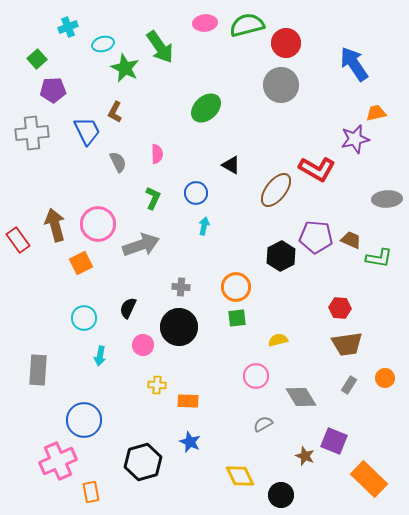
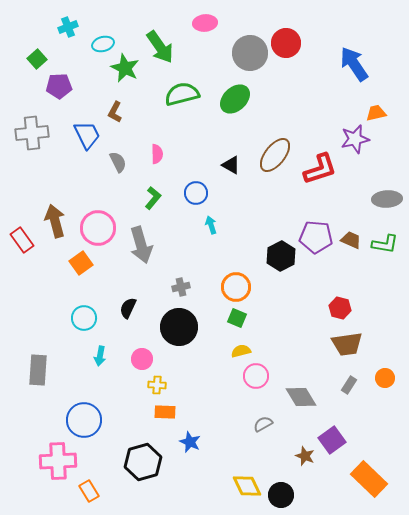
green semicircle at (247, 25): moved 65 px left, 69 px down
gray circle at (281, 85): moved 31 px left, 32 px up
purple pentagon at (53, 90): moved 6 px right, 4 px up
green ellipse at (206, 108): moved 29 px right, 9 px up
blue trapezoid at (87, 131): moved 4 px down
red L-shape at (317, 169): moved 3 px right; rotated 48 degrees counterclockwise
brown ellipse at (276, 190): moved 1 px left, 35 px up
green L-shape at (153, 198): rotated 15 degrees clockwise
pink circle at (98, 224): moved 4 px down
brown arrow at (55, 225): moved 4 px up
cyan arrow at (204, 226): moved 7 px right, 1 px up; rotated 30 degrees counterclockwise
red rectangle at (18, 240): moved 4 px right
gray arrow at (141, 245): rotated 93 degrees clockwise
green L-shape at (379, 258): moved 6 px right, 14 px up
orange square at (81, 263): rotated 10 degrees counterclockwise
gray cross at (181, 287): rotated 18 degrees counterclockwise
red hexagon at (340, 308): rotated 10 degrees clockwise
green square at (237, 318): rotated 30 degrees clockwise
yellow semicircle at (278, 340): moved 37 px left, 11 px down
pink circle at (143, 345): moved 1 px left, 14 px down
orange rectangle at (188, 401): moved 23 px left, 11 px down
purple square at (334, 441): moved 2 px left, 1 px up; rotated 32 degrees clockwise
pink cross at (58, 461): rotated 21 degrees clockwise
yellow diamond at (240, 476): moved 7 px right, 10 px down
orange rectangle at (91, 492): moved 2 px left, 1 px up; rotated 20 degrees counterclockwise
